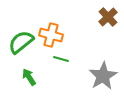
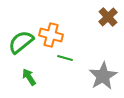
green line: moved 4 px right, 1 px up
